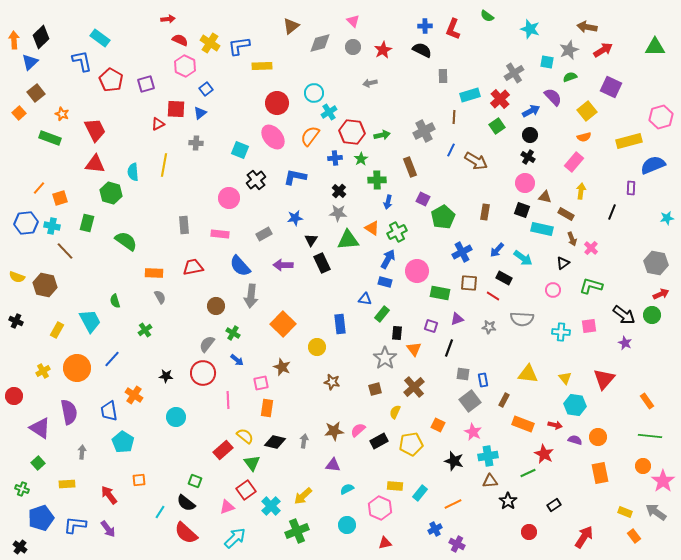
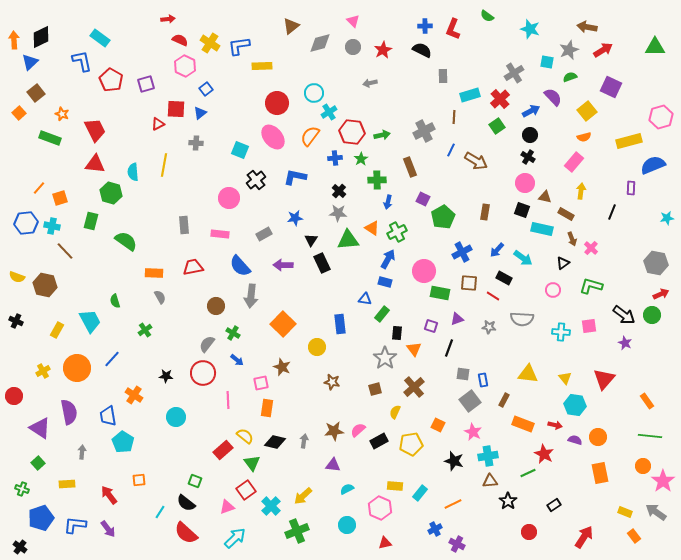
black diamond at (41, 37): rotated 20 degrees clockwise
green rectangle at (87, 223): moved 4 px right, 2 px up
pink circle at (417, 271): moved 7 px right
blue trapezoid at (109, 411): moved 1 px left, 5 px down
